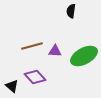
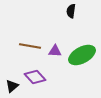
brown line: moved 2 px left; rotated 25 degrees clockwise
green ellipse: moved 2 px left, 1 px up
black triangle: rotated 40 degrees clockwise
